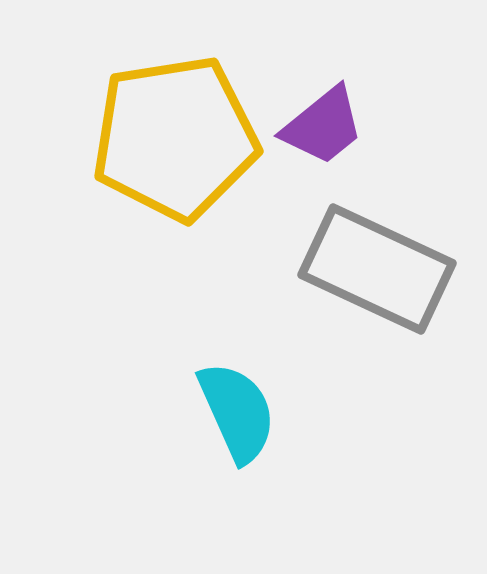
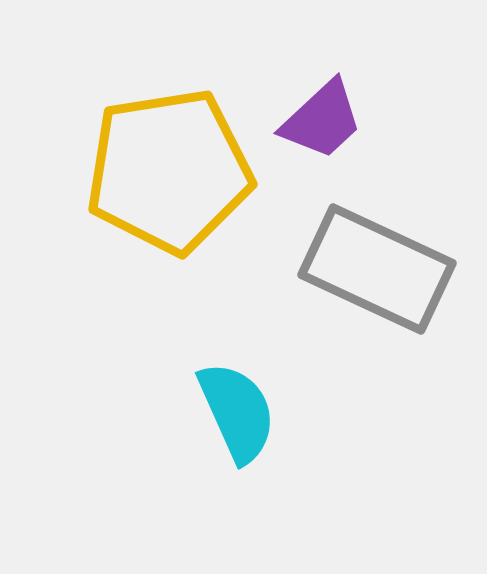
purple trapezoid: moved 1 px left, 6 px up; rotated 4 degrees counterclockwise
yellow pentagon: moved 6 px left, 33 px down
